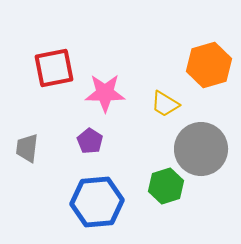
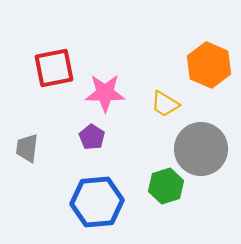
orange hexagon: rotated 21 degrees counterclockwise
purple pentagon: moved 2 px right, 4 px up
